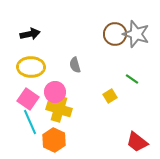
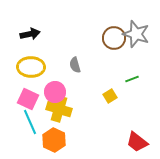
brown circle: moved 1 px left, 4 px down
green line: rotated 56 degrees counterclockwise
pink square: rotated 10 degrees counterclockwise
